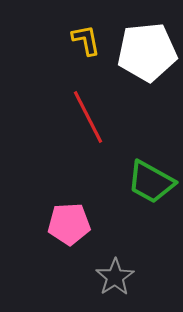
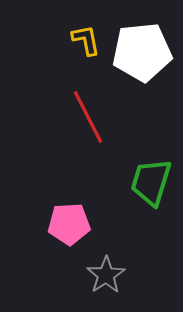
white pentagon: moved 5 px left
green trapezoid: rotated 78 degrees clockwise
gray star: moved 9 px left, 2 px up
